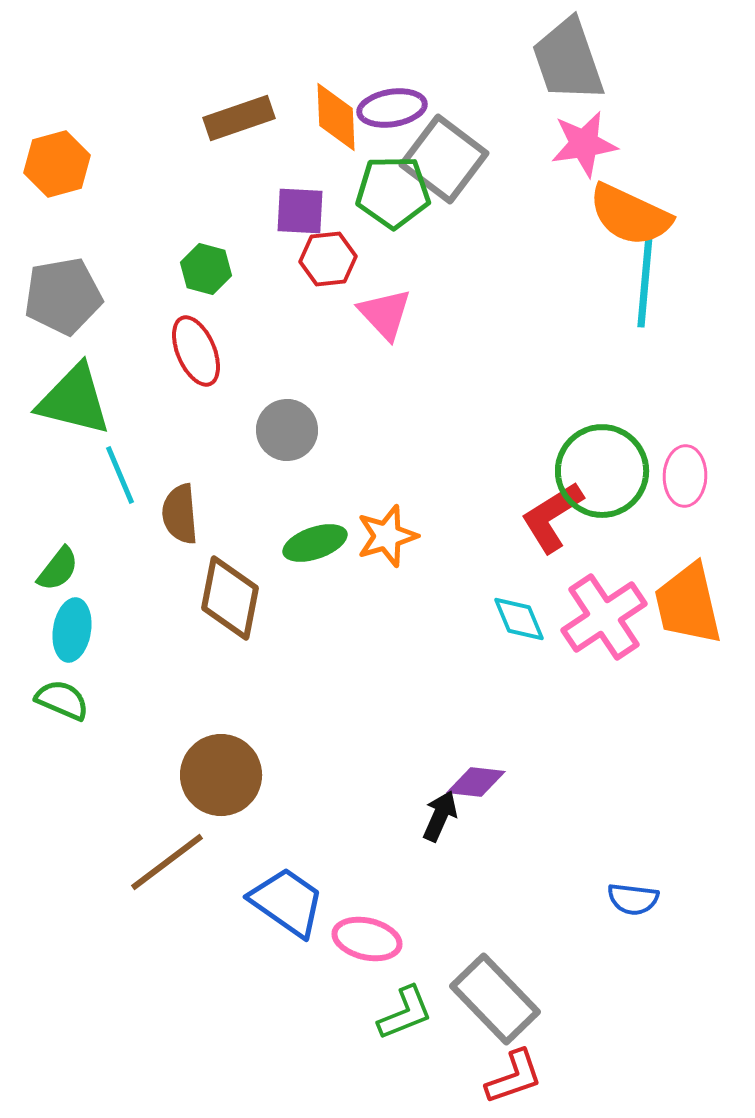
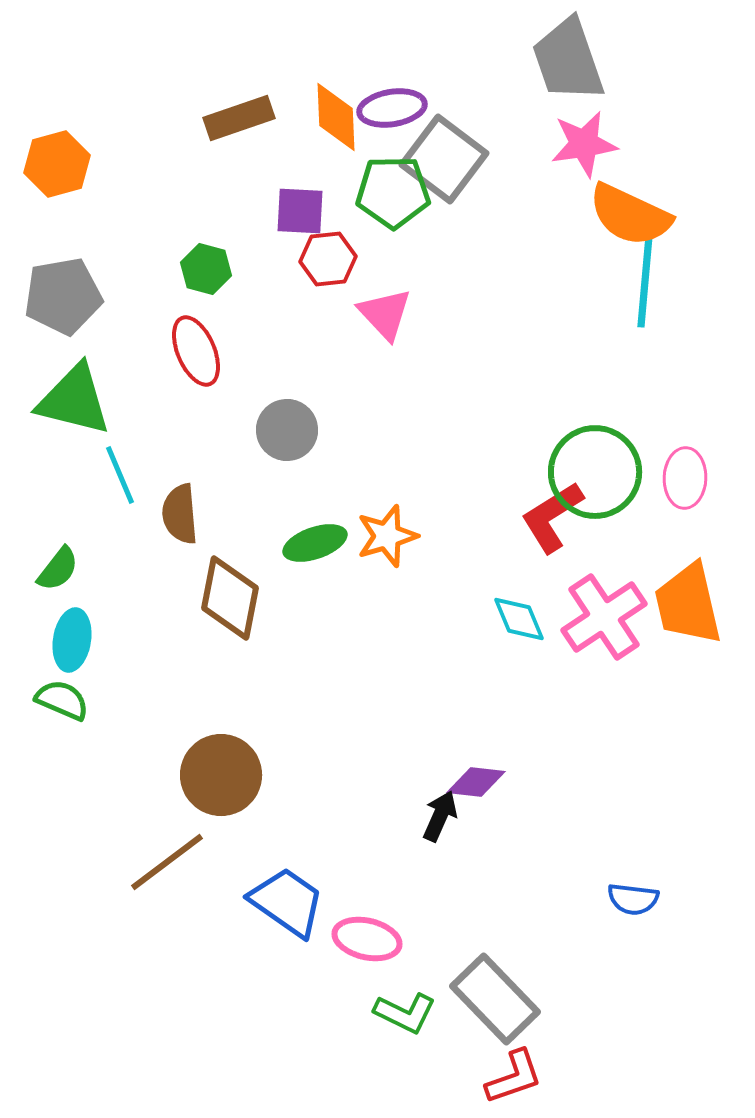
green circle at (602, 471): moved 7 px left, 1 px down
pink ellipse at (685, 476): moved 2 px down
cyan ellipse at (72, 630): moved 10 px down
green L-shape at (405, 1013): rotated 48 degrees clockwise
